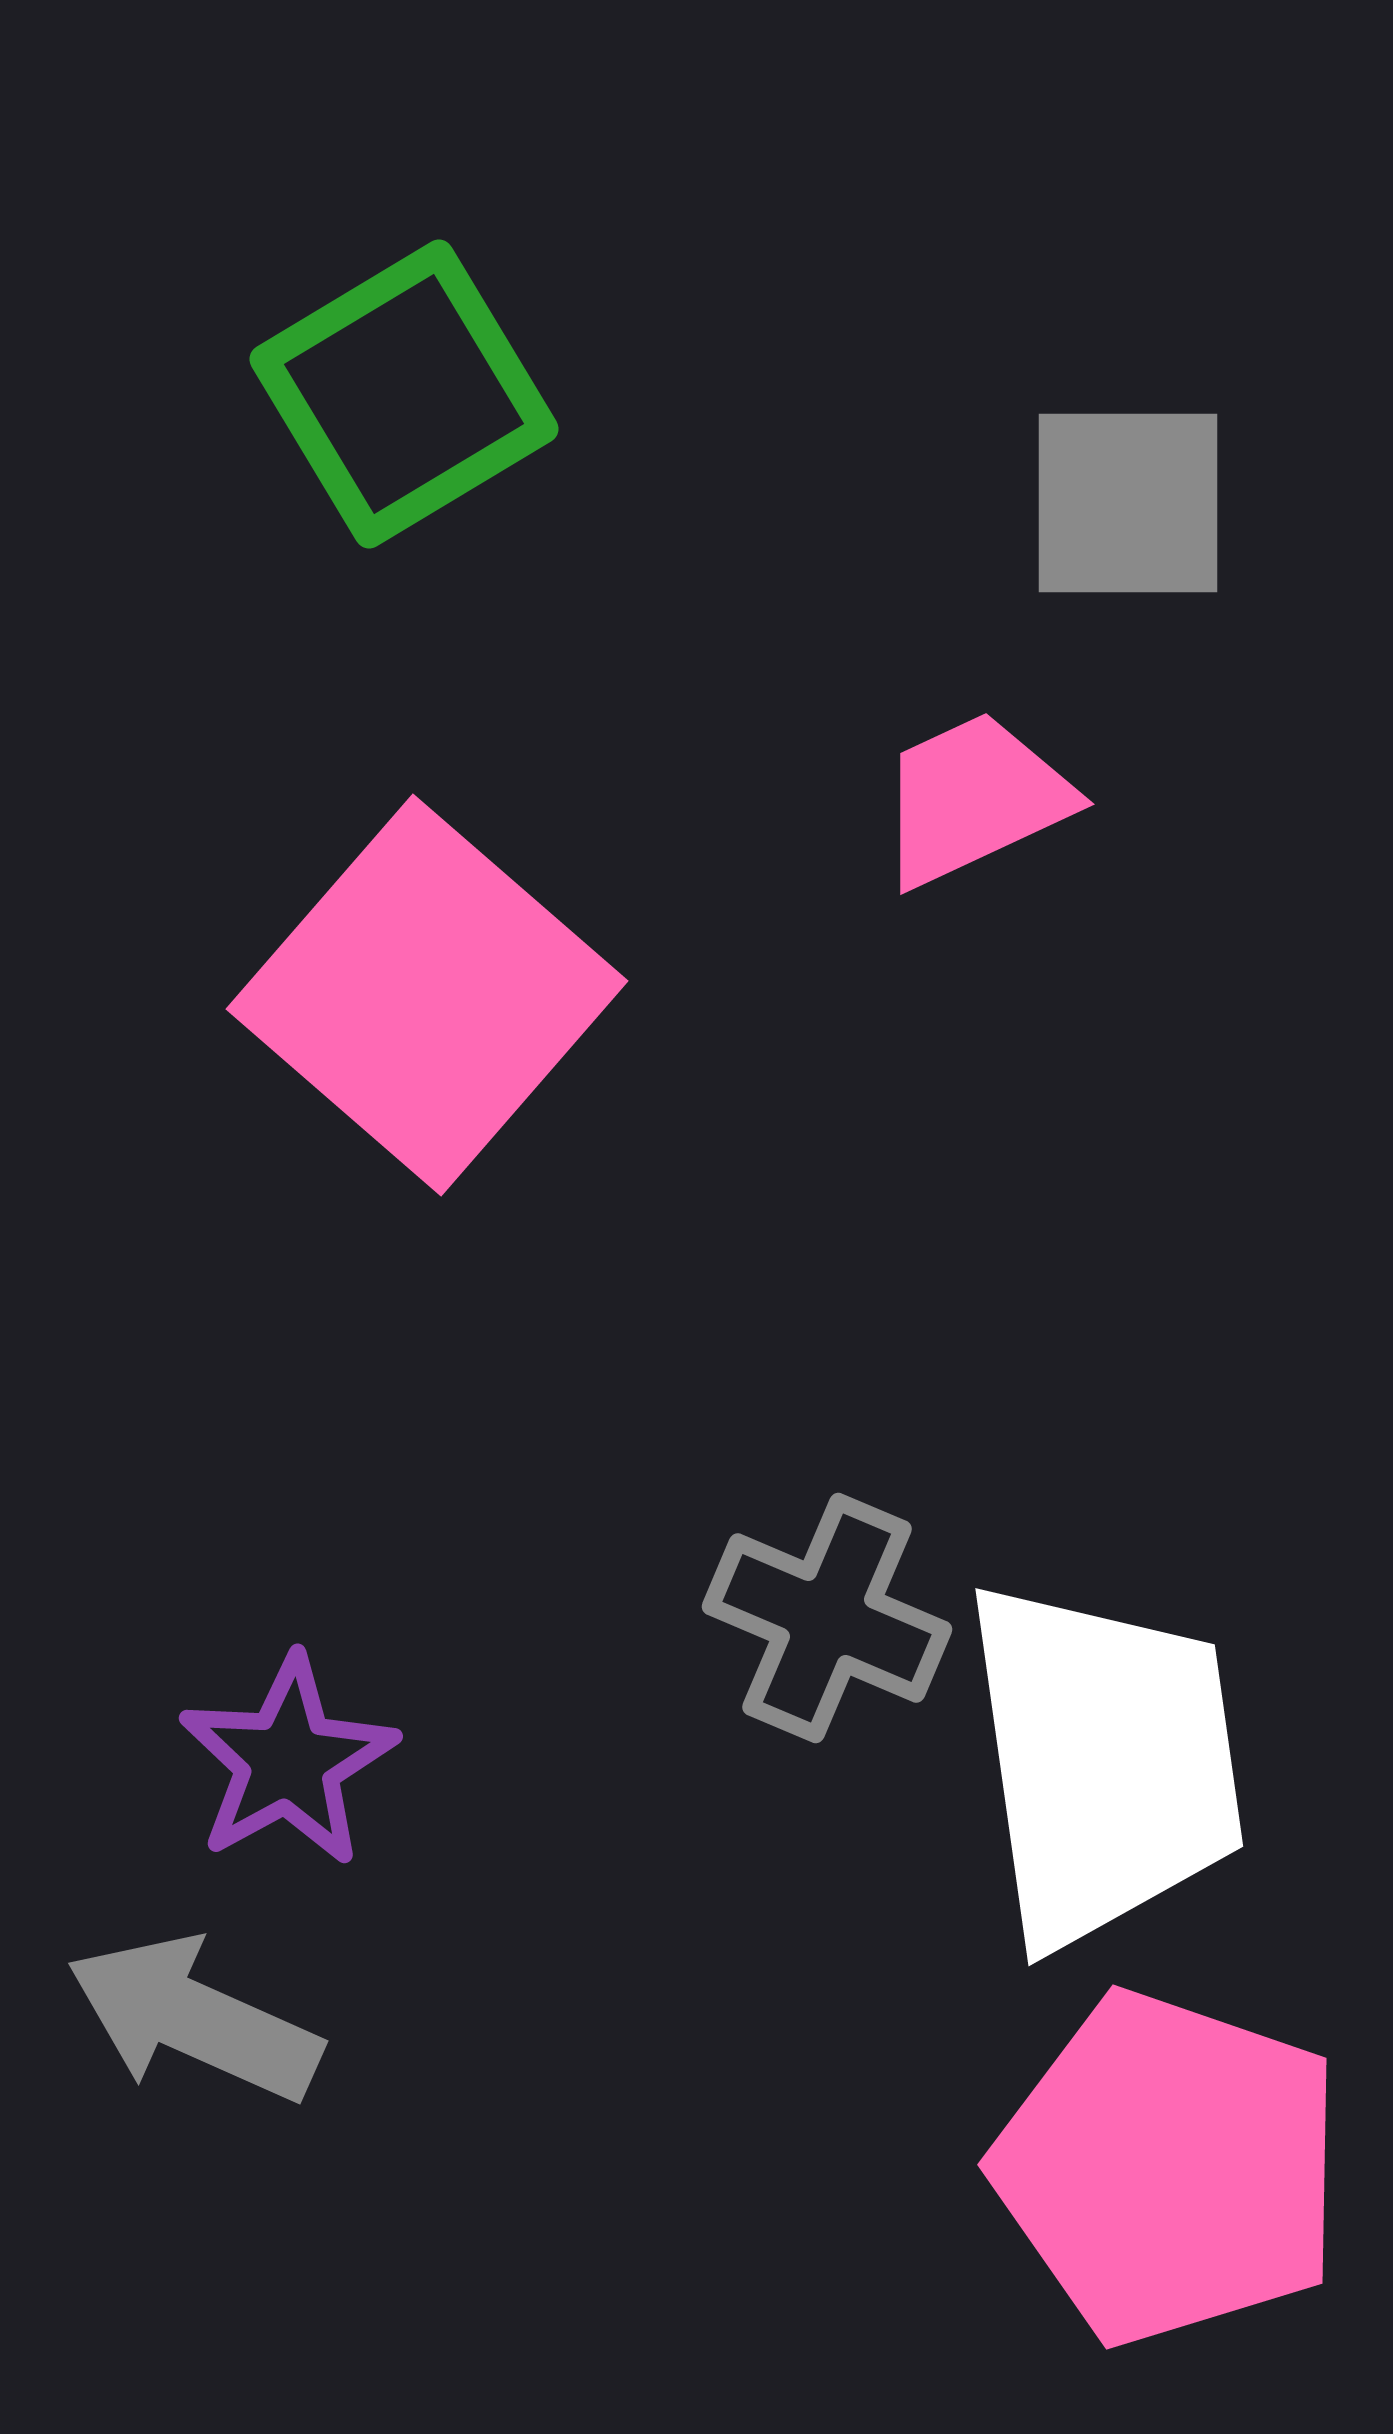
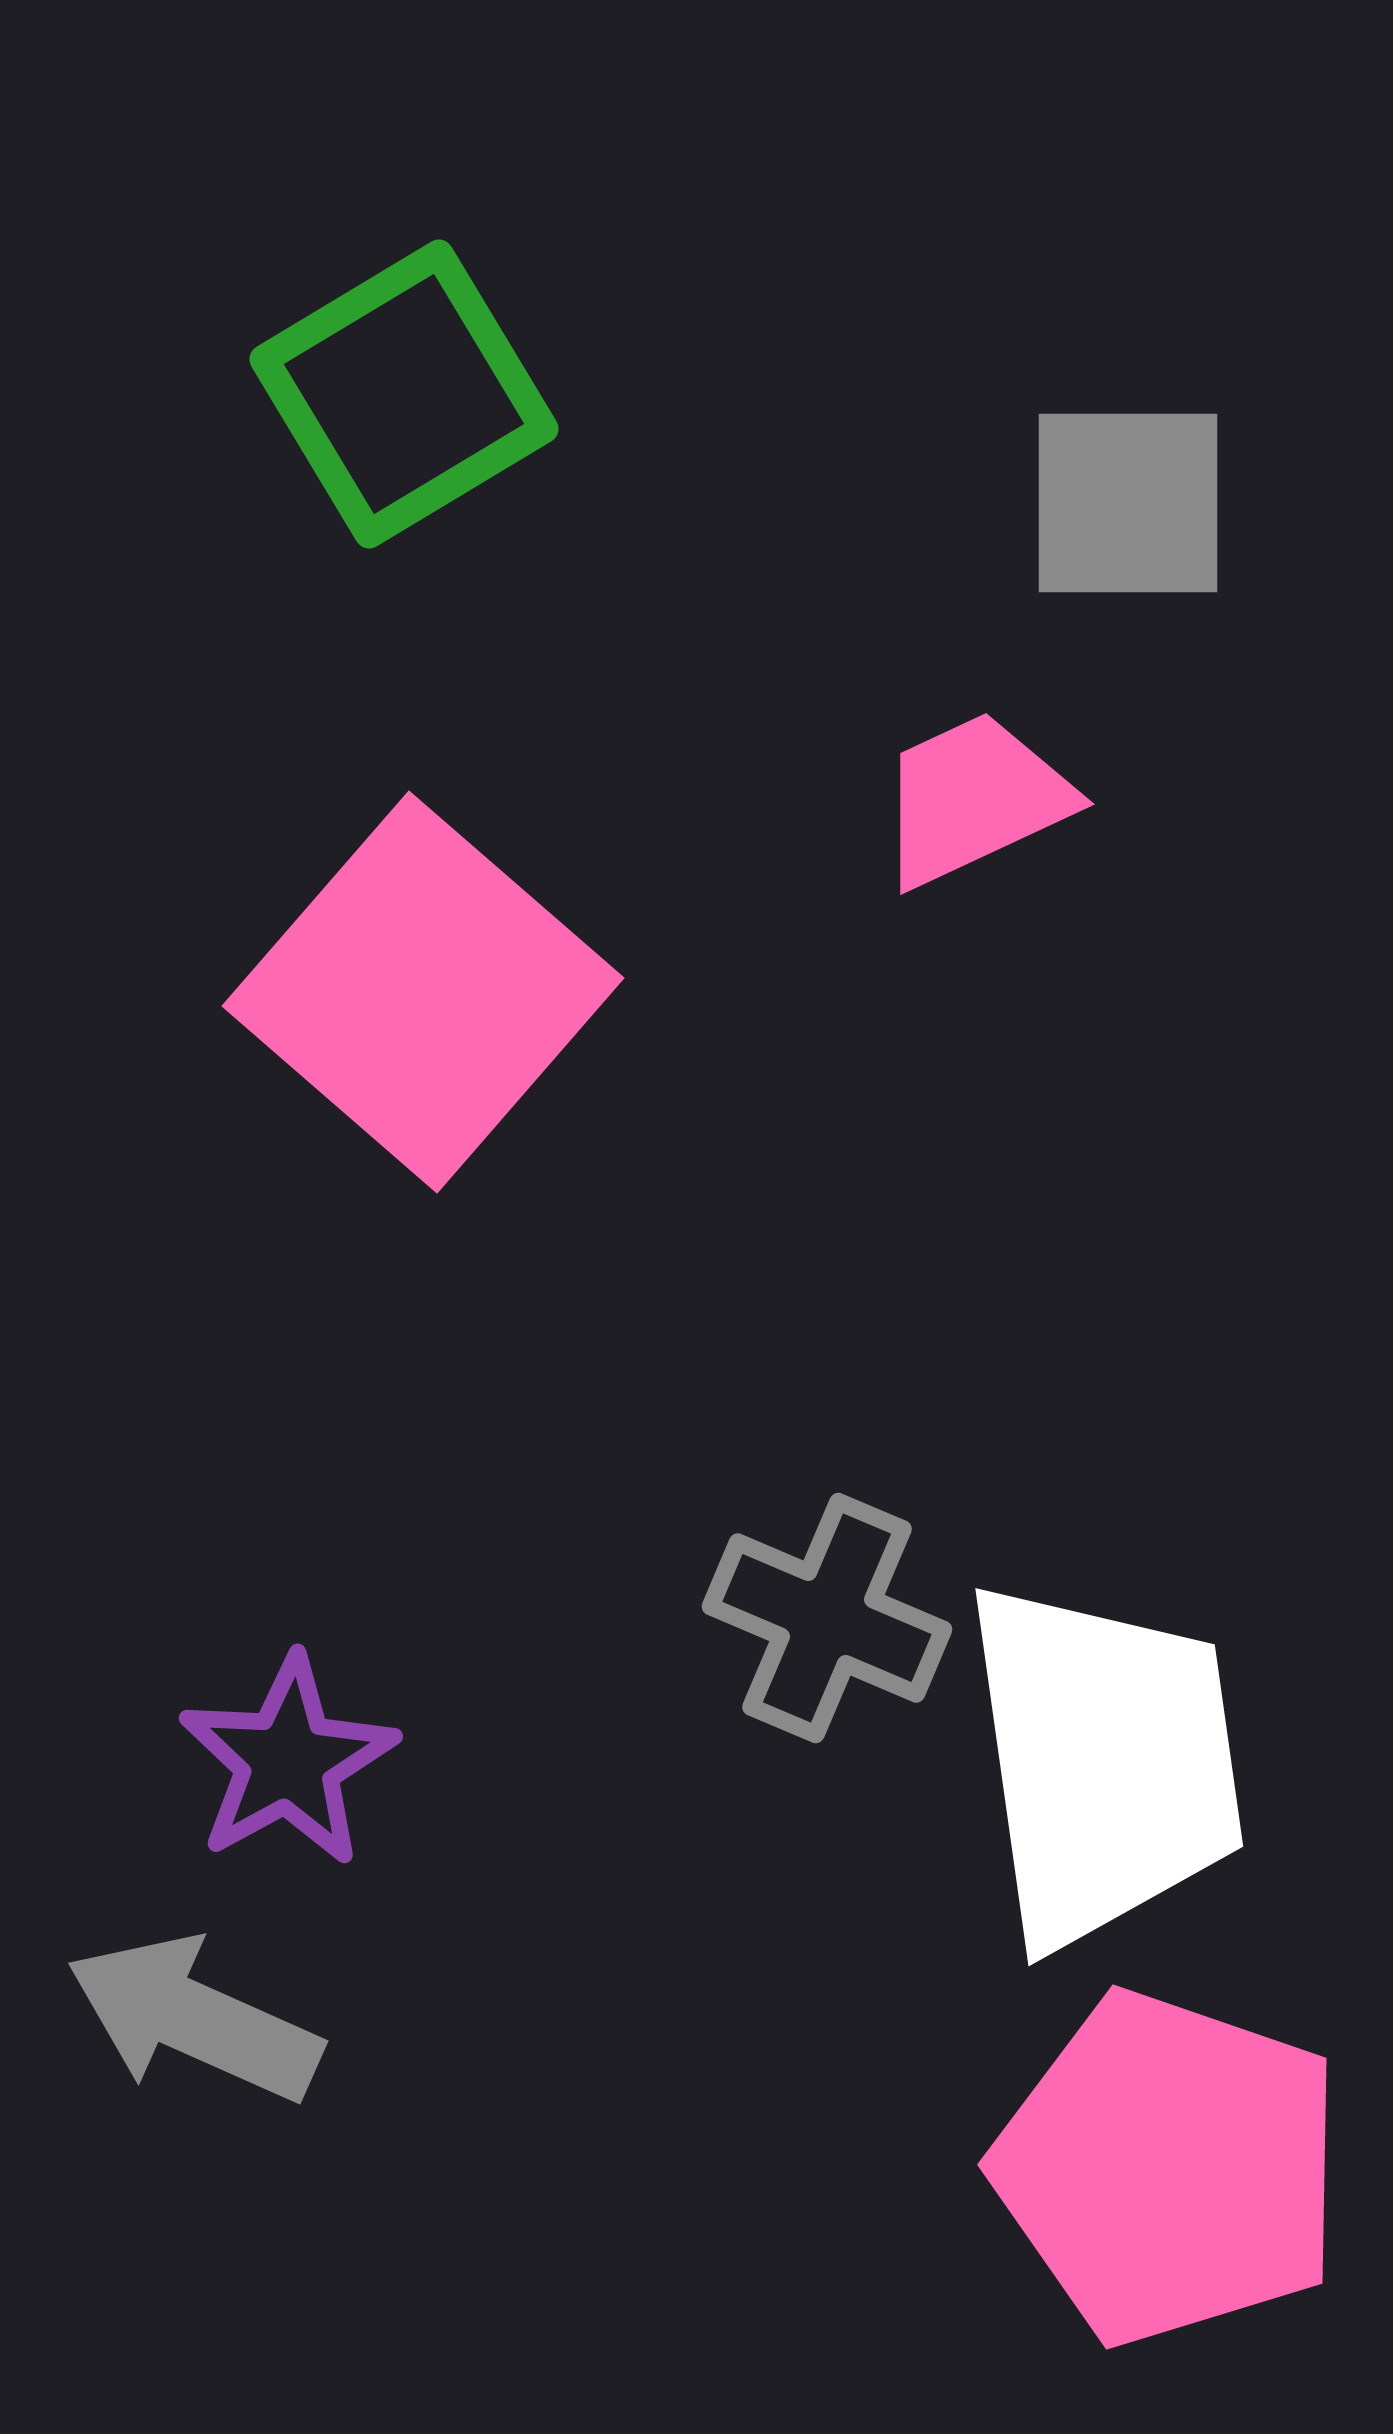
pink square: moved 4 px left, 3 px up
